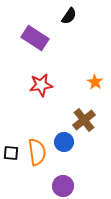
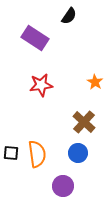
brown cross: moved 2 px down; rotated 10 degrees counterclockwise
blue circle: moved 14 px right, 11 px down
orange semicircle: moved 2 px down
